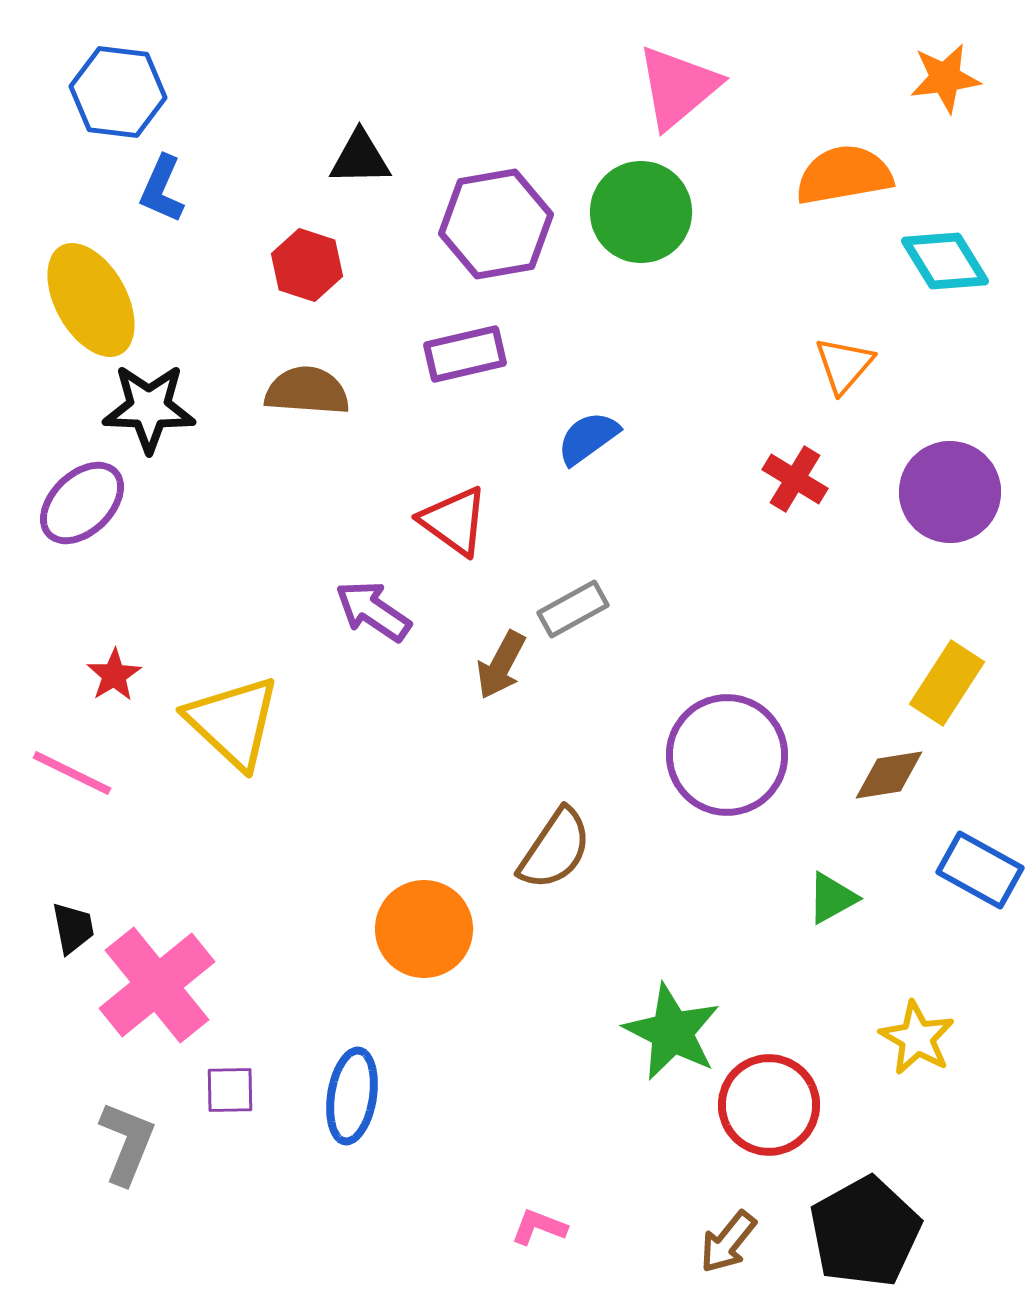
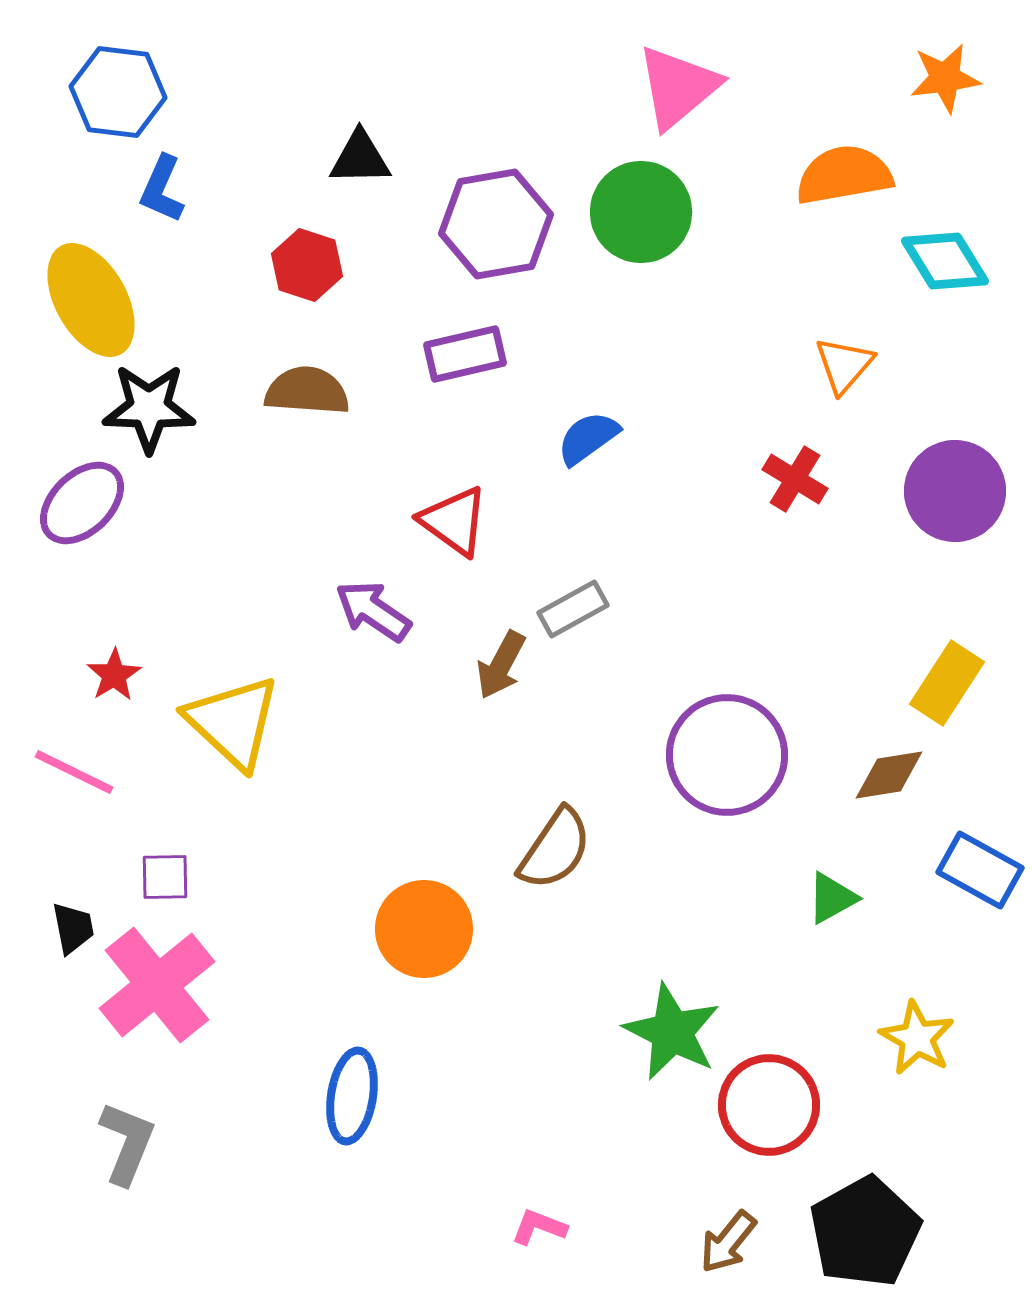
purple circle at (950, 492): moved 5 px right, 1 px up
pink line at (72, 773): moved 2 px right, 1 px up
purple square at (230, 1090): moved 65 px left, 213 px up
